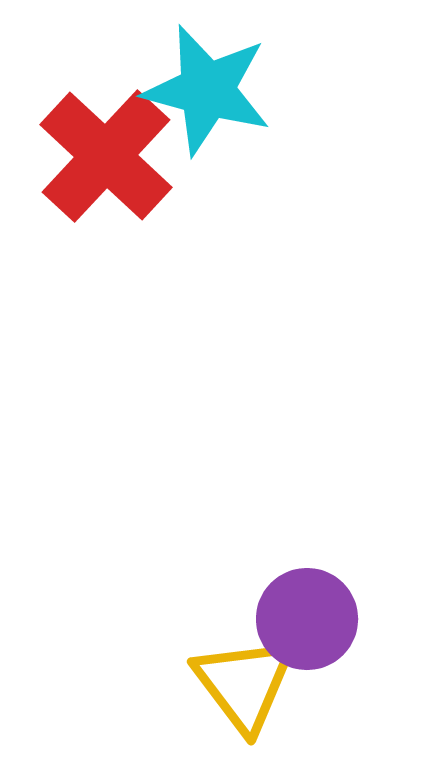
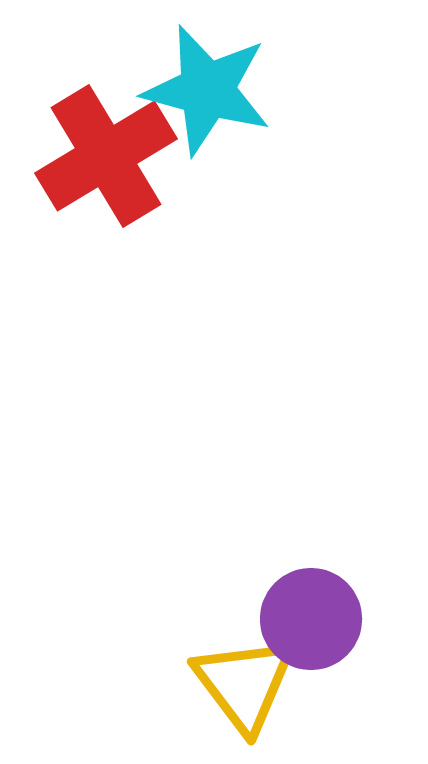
red cross: rotated 16 degrees clockwise
purple circle: moved 4 px right
